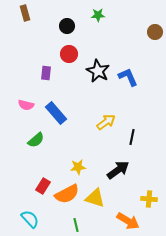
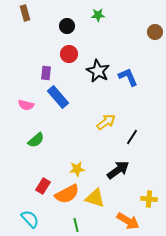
blue rectangle: moved 2 px right, 16 px up
black line: rotated 21 degrees clockwise
yellow star: moved 1 px left, 2 px down
